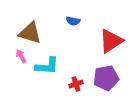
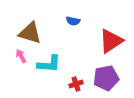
cyan L-shape: moved 2 px right, 2 px up
